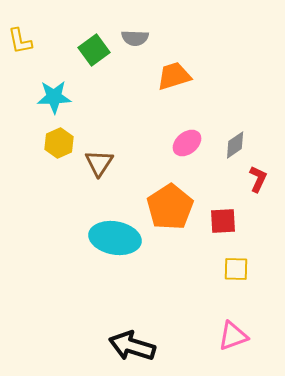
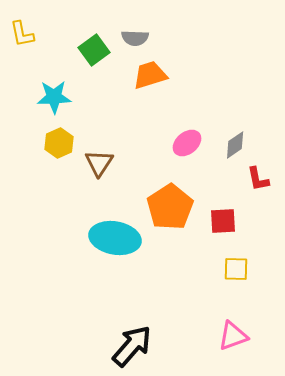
yellow L-shape: moved 2 px right, 7 px up
orange trapezoid: moved 24 px left, 1 px up
red L-shape: rotated 144 degrees clockwise
black arrow: rotated 114 degrees clockwise
